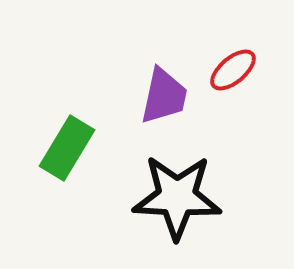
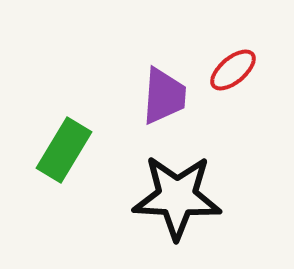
purple trapezoid: rotated 8 degrees counterclockwise
green rectangle: moved 3 px left, 2 px down
